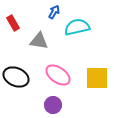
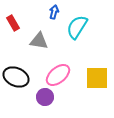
blue arrow: rotated 16 degrees counterclockwise
cyan semicircle: rotated 45 degrees counterclockwise
pink ellipse: rotated 75 degrees counterclockwise
purple circle: moved 8 px left, 8 px up
